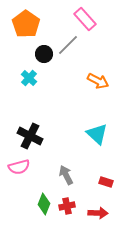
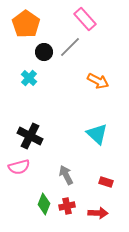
gray line: moved 2 px right, 2 px down
black circle: moved 2 px up
